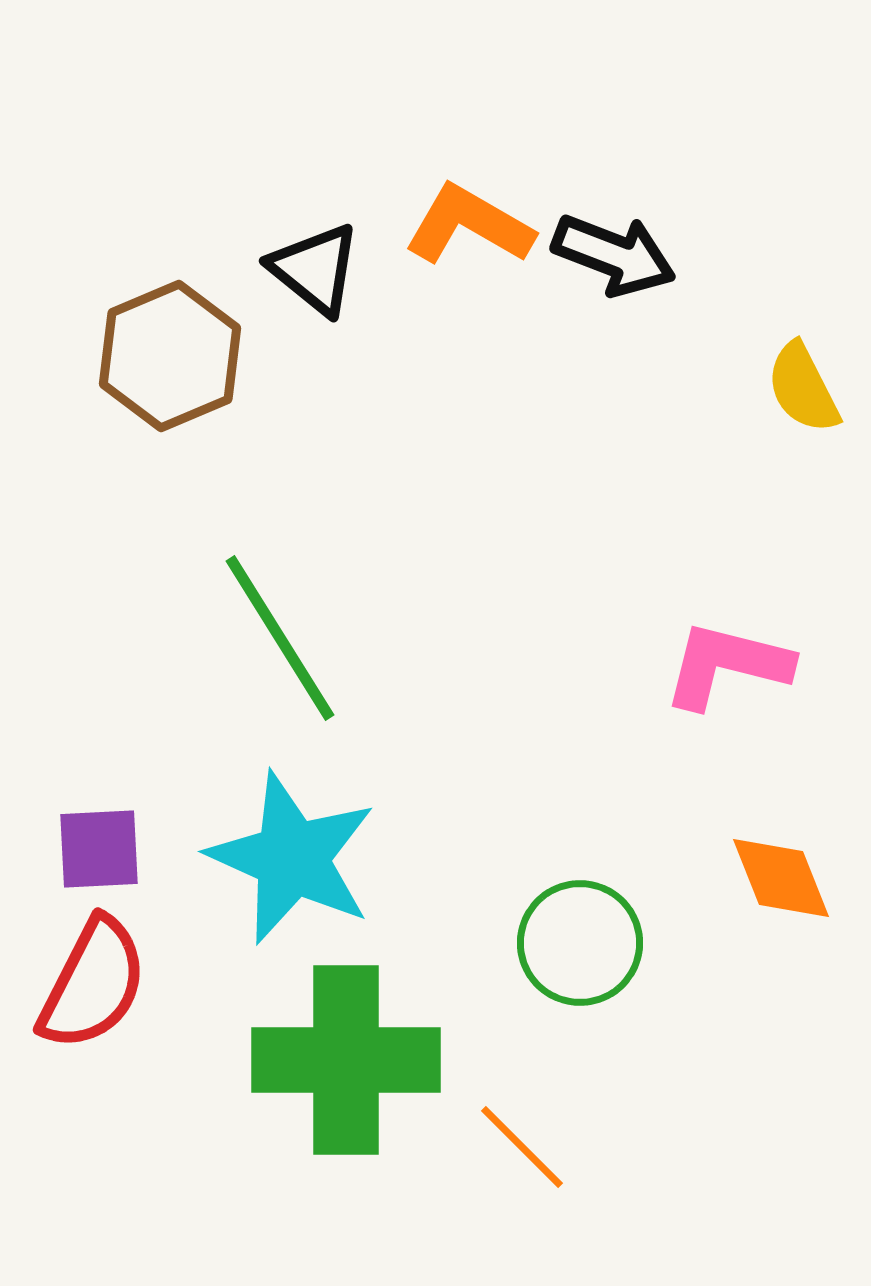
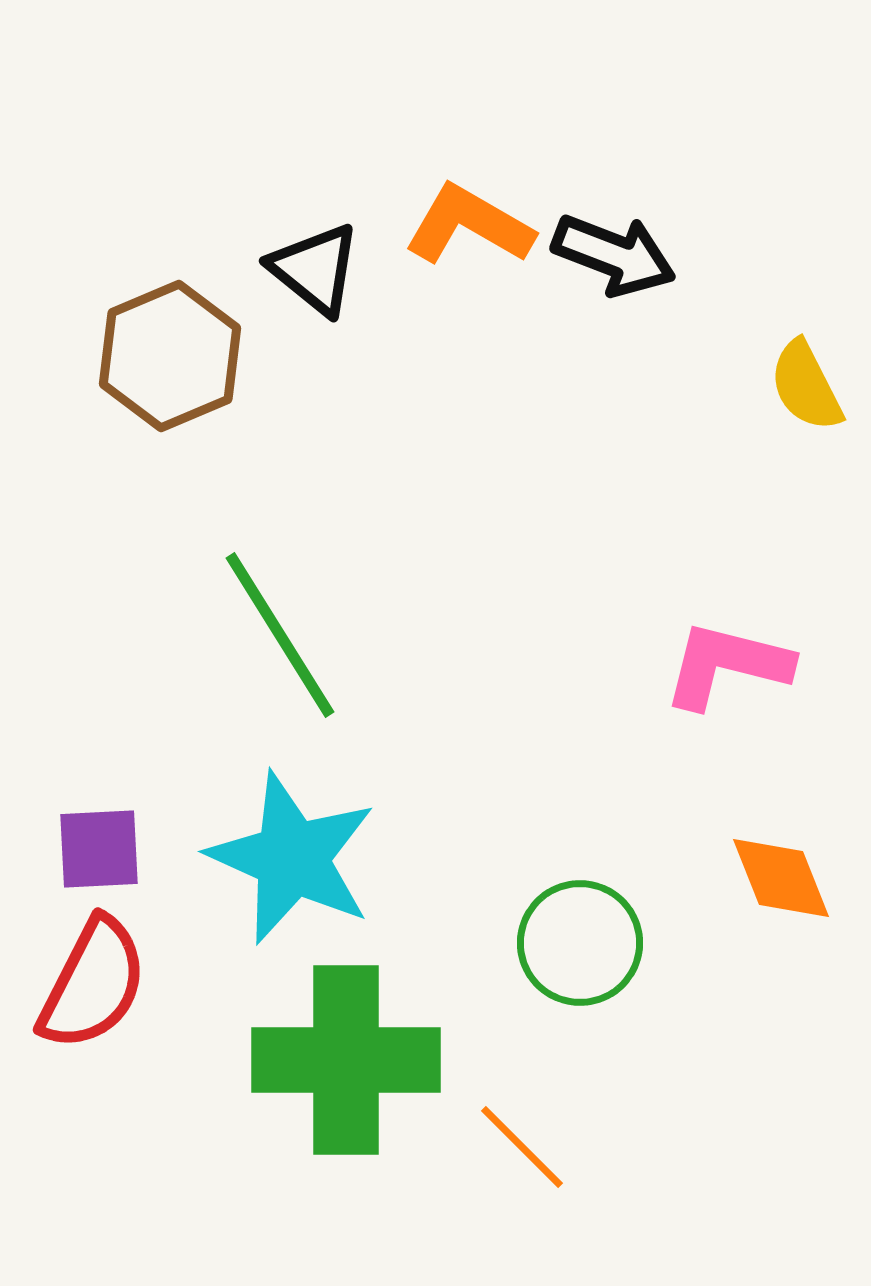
yellow semicircle: moved 3 px right, 2 px up
green line: moved 3 px up
